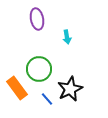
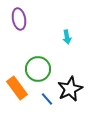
purple ellipse: moved 18 px left
green circle: moved 1 px left
